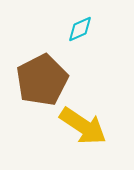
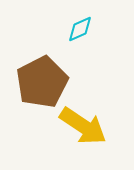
brown pentagon: moved 2 px down
